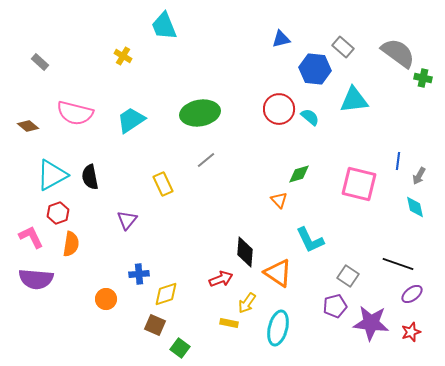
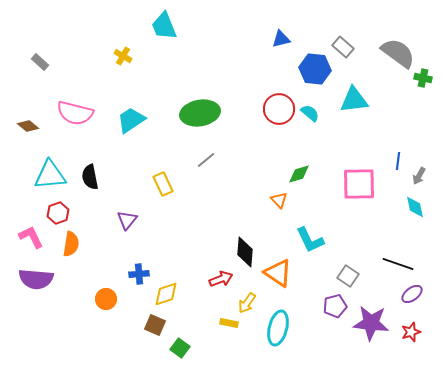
cyan semicircle at (310, 117): moved 4 px up
cyan triangle at (52, 175): moved 2 px left; rotated 24 degrees clockwise
pink square at (359, 184): rotated 15 degrees counterclockwise
